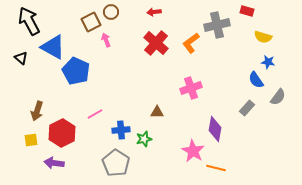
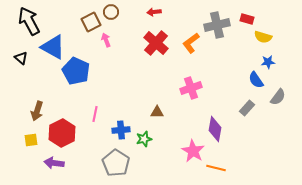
red rectangle: moved 8 px down
blue star: rotated 16 degrees counterclockwise
pink line: rotated 49 degrees counterclockwise
